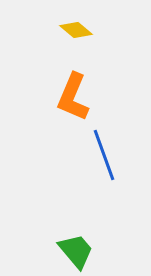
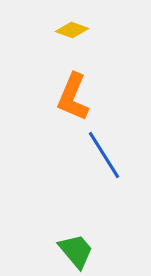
yellow diamond: moved 4 px left; rotated 20 degrees counterclockwise
blue line: rotated 12 degrees counterclockwise
